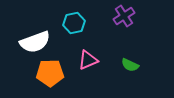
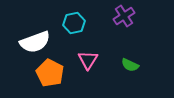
pink triangle: rotated 35 degrees counterclockwise
orange pentagon: rotated 28 degrees clockwise
